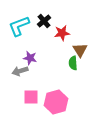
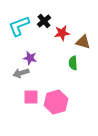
brown triangle: moved 3 px right, 8 px up; rotated 42 degrees counterclockwise
gray arrow: moved 1 px right, 2 px down
